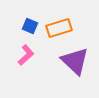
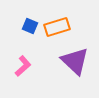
orange rectangle: moved 2 px left, 1 px up
pink L-shape: moved 3 px left, 11 px down
